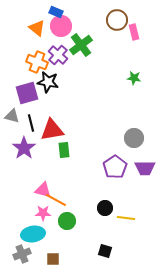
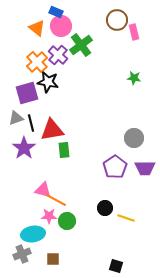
orange cross: rotated 25 degrees clockwise
gray triangle: moved 4 px right, 2 px down; rotated 35 degrees counterclockwise
pink star: moved 6 px right, 3 px down
yellow line: rotated 12 degrees clockwise
black square: moved 11 px right, 15 px down
